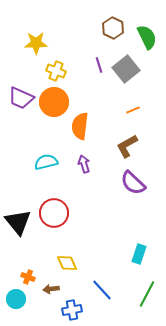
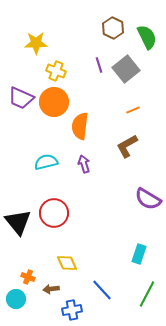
purple semicircle: moved 15 px right, 16 px down; rotated 12 degrees counterclockwise
